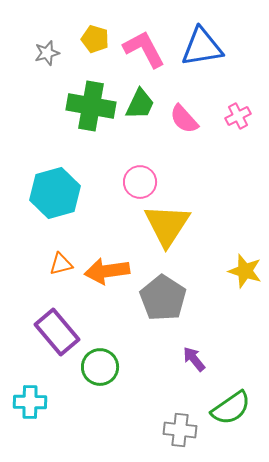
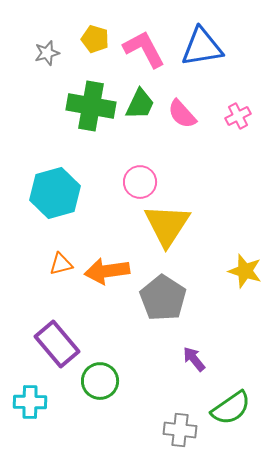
pink semicircle: moved 2 px left, 5 px up
purple rectangle: moved 12 px down
green circle: moved 14 px down
